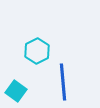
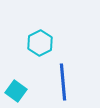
cyan hexagon: moved 3 px right, 8 px up
